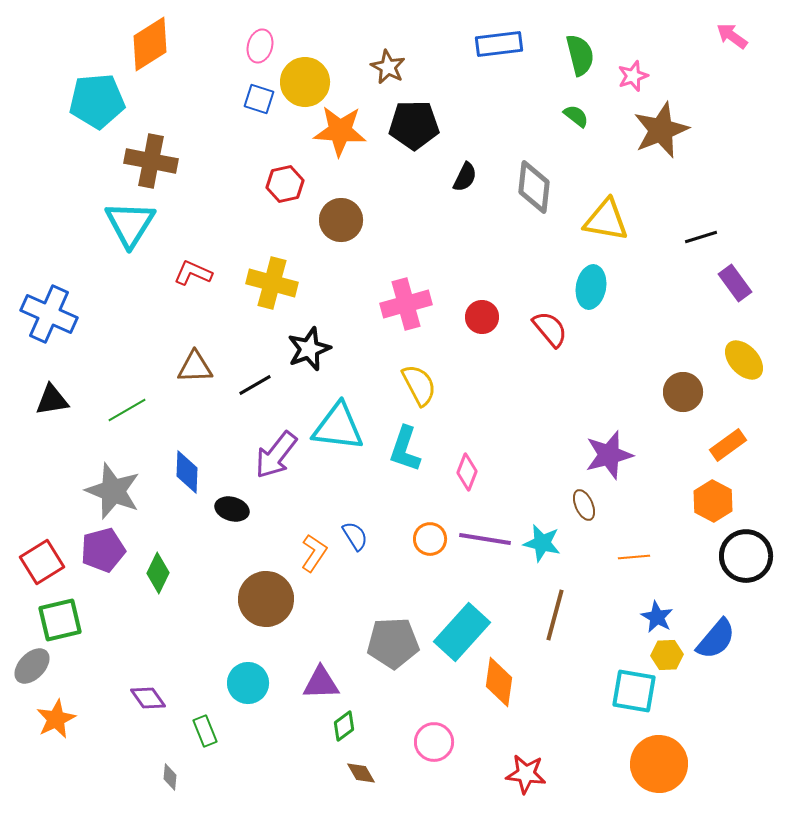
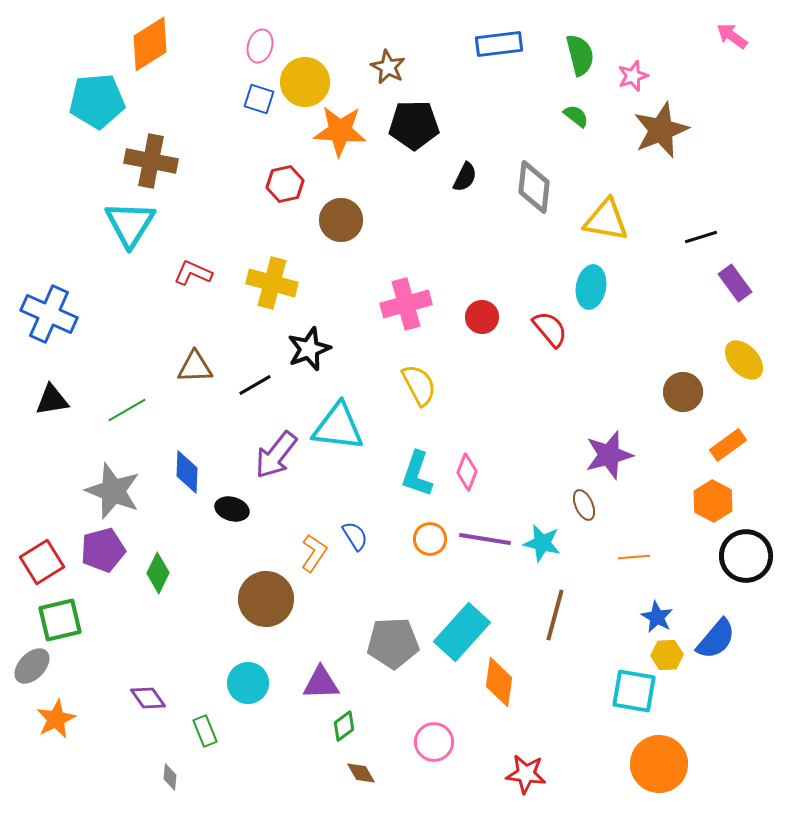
cyan L-shape at (405, 449): moved 12 px right, 25 px down
